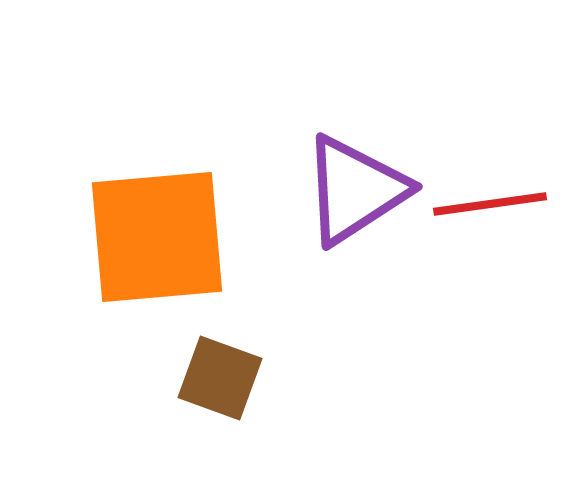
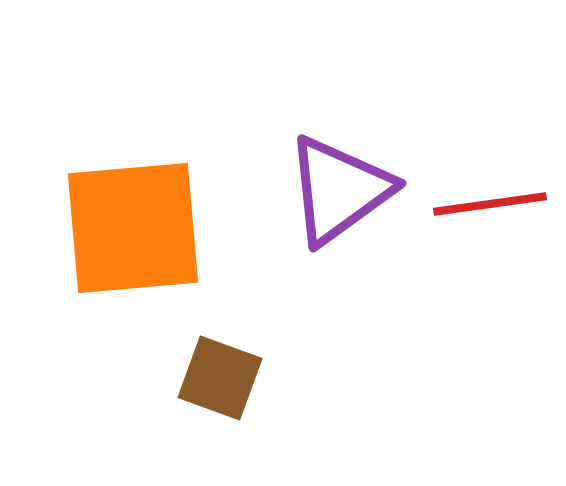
purple triangle: moved 16 px left; rotated 3 degrees counterclockwise
orange square: moved 24 px left, 9 px up
